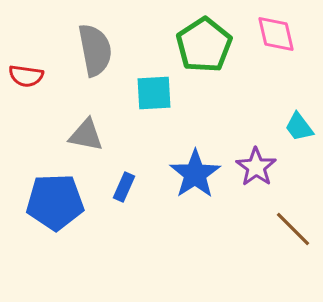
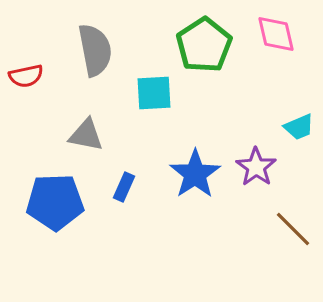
red semicircle: rotated 20 degrees counterclockwise
cyan trapezoid: rotated 76 degrees counterclockwise
